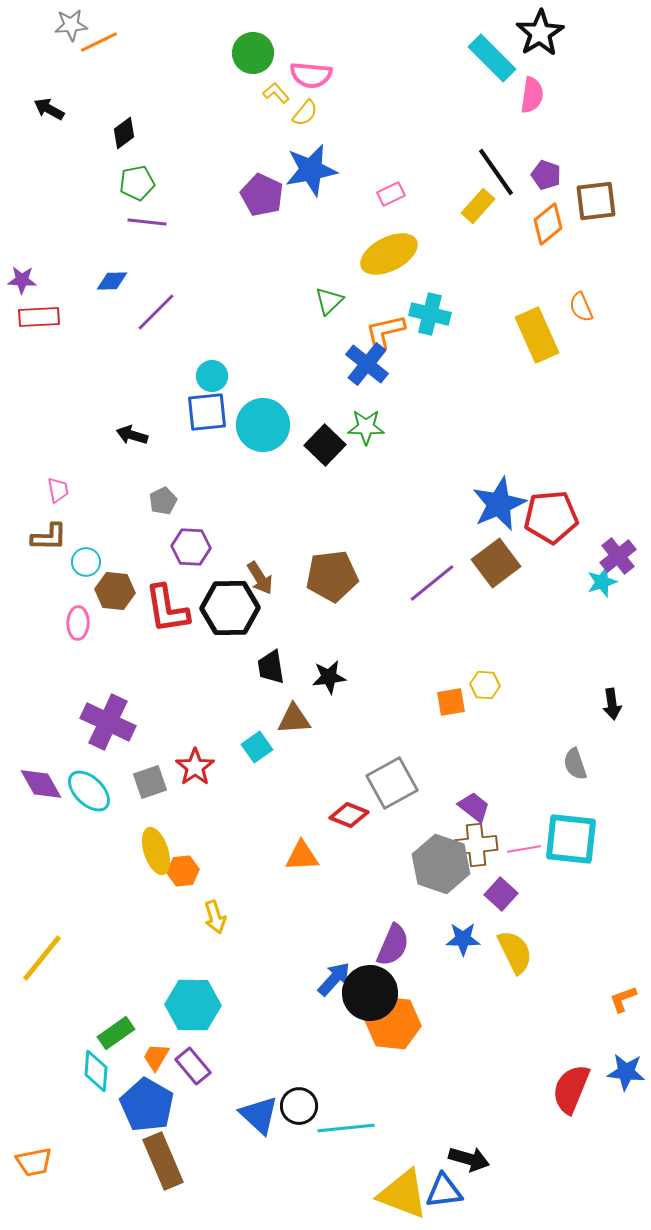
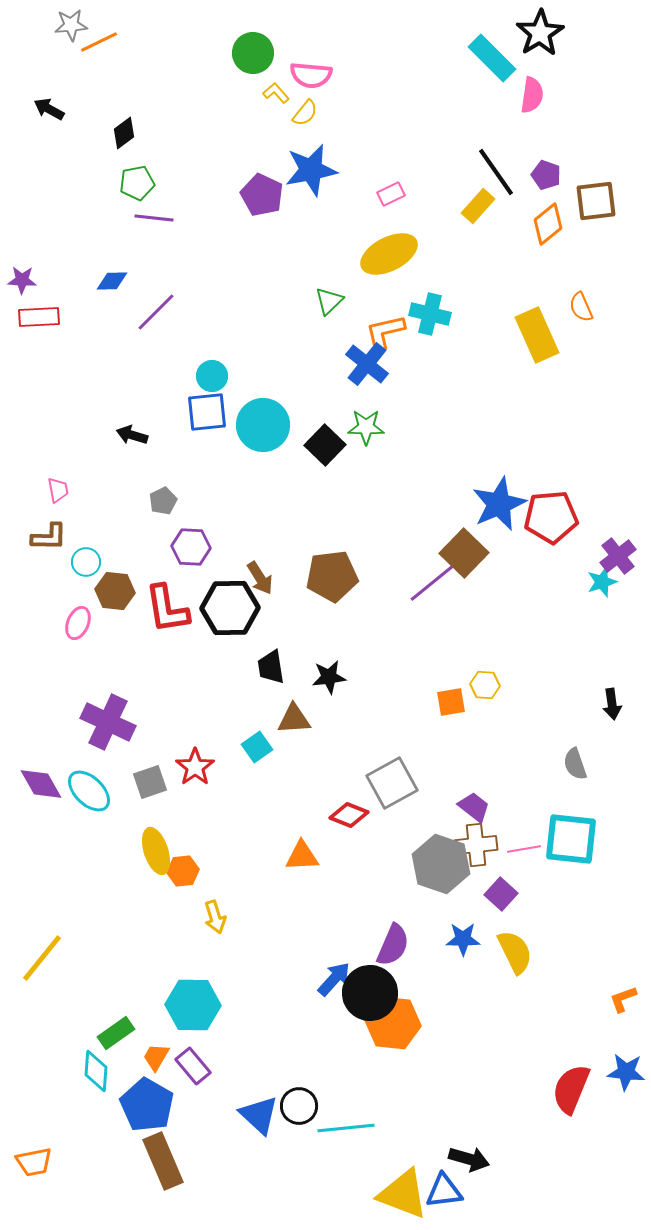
purple line at (147, 222): moved 7 px right, 4 px up
brown square at (496, 563): moved 32 px left, 10 px up; rotated 9 degrees counterclockwise
pink ellipse at (78, 623): rotated 20 degrees clockwise
